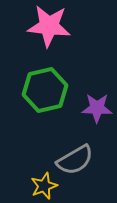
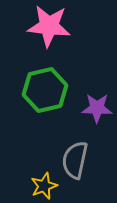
gray semicircle: rotated 132 degrees clockwise
